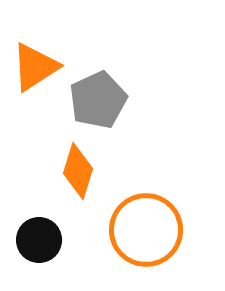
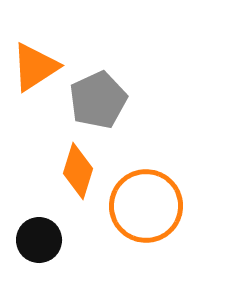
orange circle: moved 24 px up
